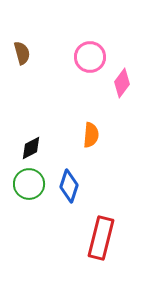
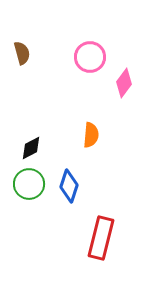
pink diamond: moved 2 px right
